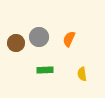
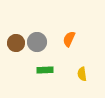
gray circle: moved 2 px left, 5 px down
